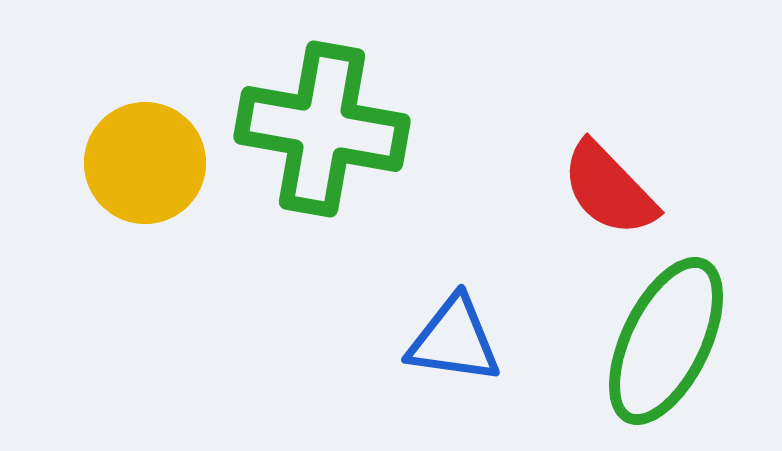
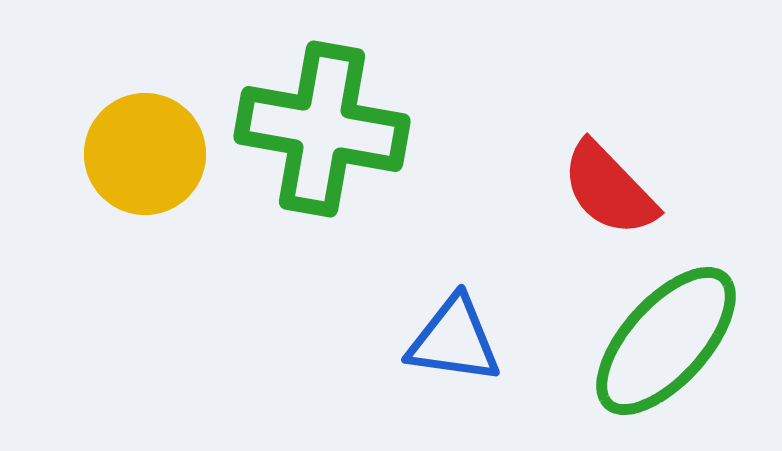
yellow circle: moved 9 px up
green ellipse: rotated 16 degrees clockwise
